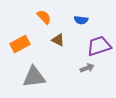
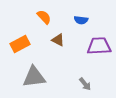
purple trapezoid: rotated 15 degrees clockwise
gray arrow: moved 2 px left, 16 px down; rotated 72 degrees clockwise
